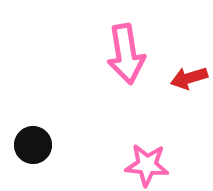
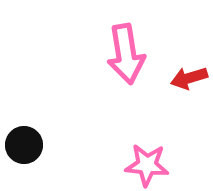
black circle: moved 9 px left
